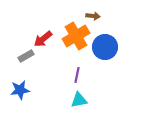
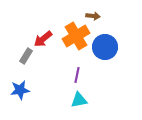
gray rectangle: rotated 28 degrees counterclockwise
